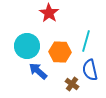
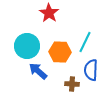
cyan line: moved 1 px left, 1 px down; rotated 10 degrees clockwise
blue semicircle: moved 1 px right; rotated 15 degrees clockwise
brown cross: rotated 32 degrees counterclockwise
